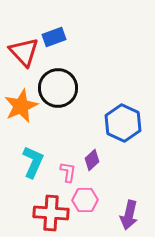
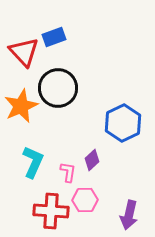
blue hexagon: rotated 9 degrees clockwise
red cross: moved 2 px up
